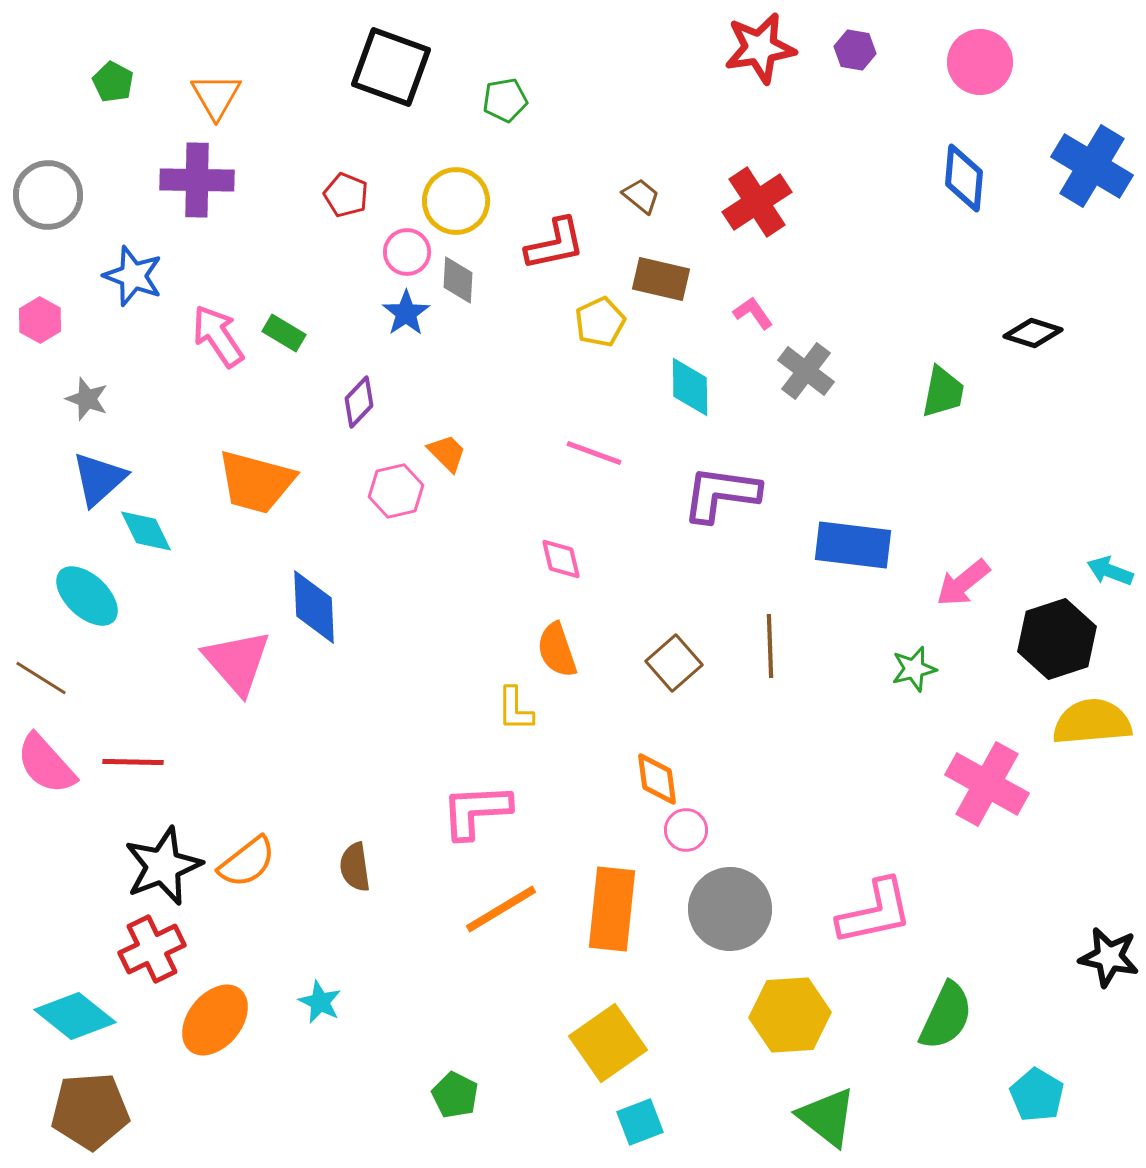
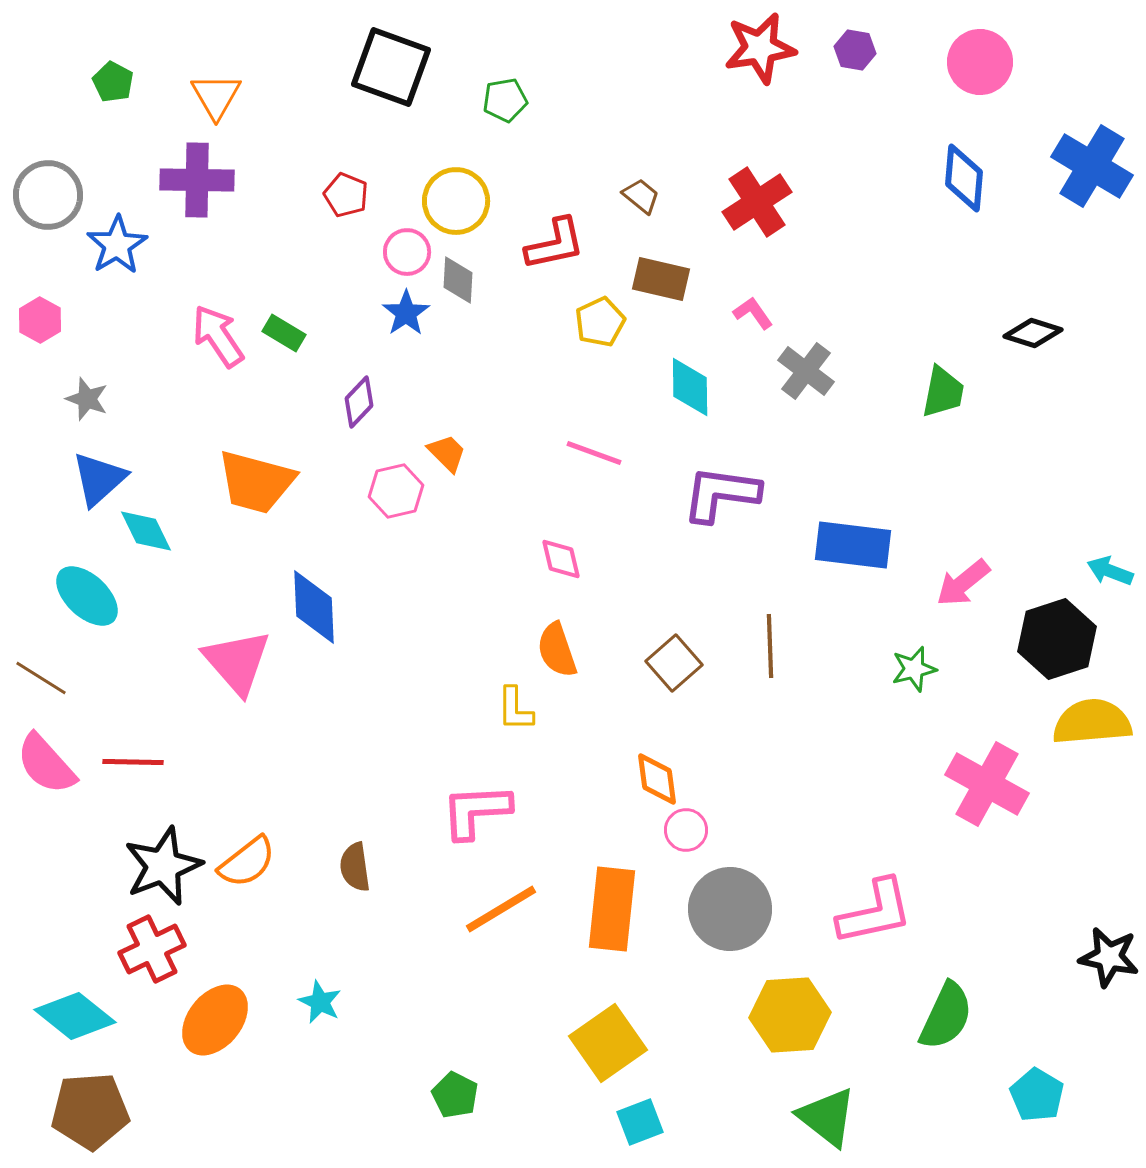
blue star at (133, 276): moved 16 px left, 31 px up; rotated 20 degrees clockwise
